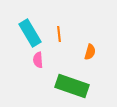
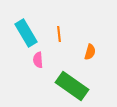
cyan rectangle: moved 4 px left
green rectangle: rotated 16 degrees clockwise
